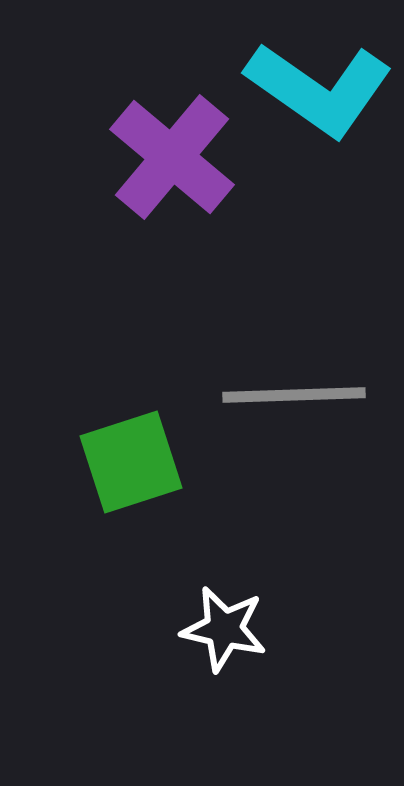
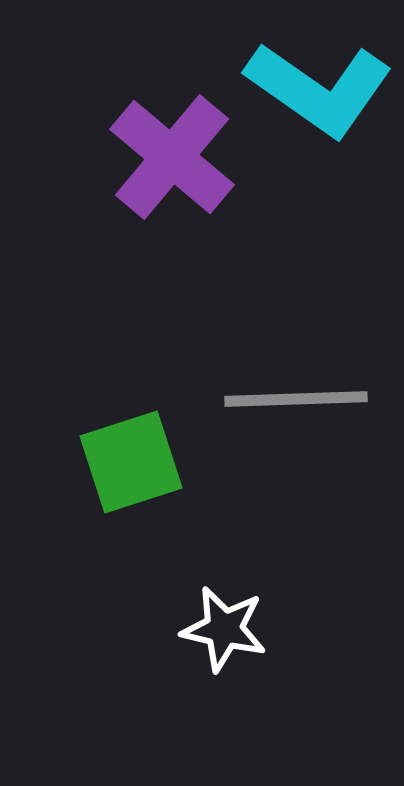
gray line: moved 2 px right, 4 px down
